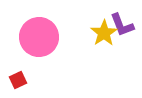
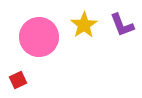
yellow star: moved 20 px left, 8 px up
